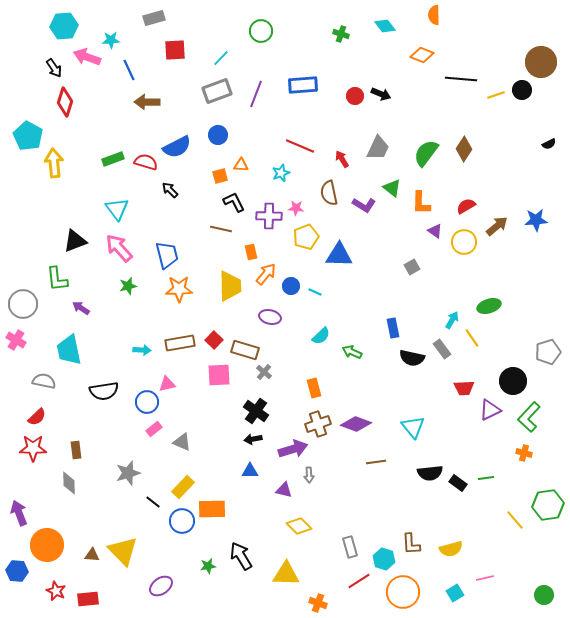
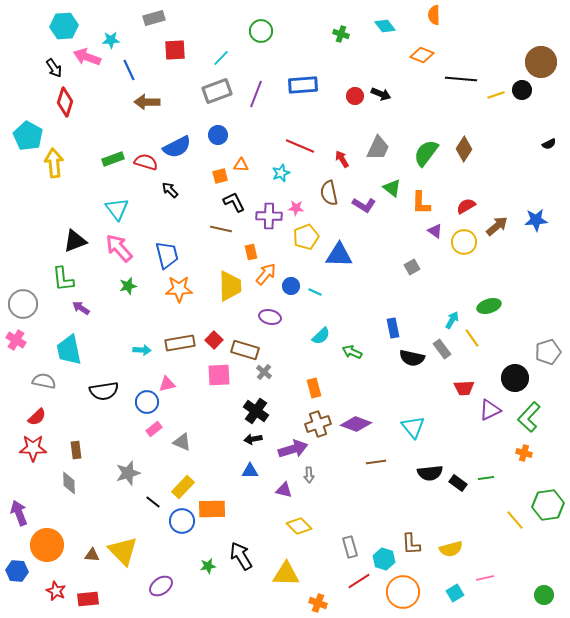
green L-shape at (57, 279): moved 6 px right
black circle at (513, 381): moved 2 px right, 3 px up
